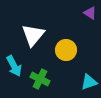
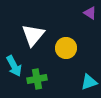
yellow circle: moved 2 px up
green cross: moved 3 px left; rotated 36 degrees counterclockwise
